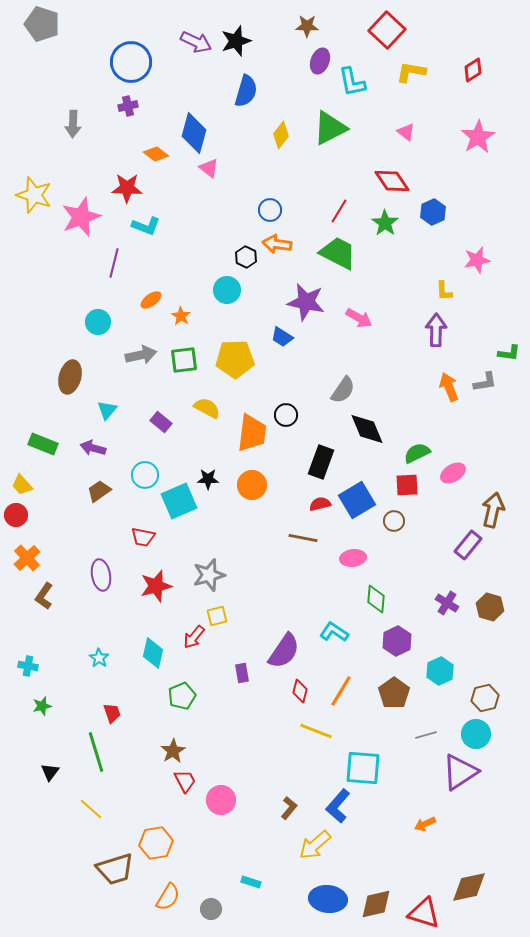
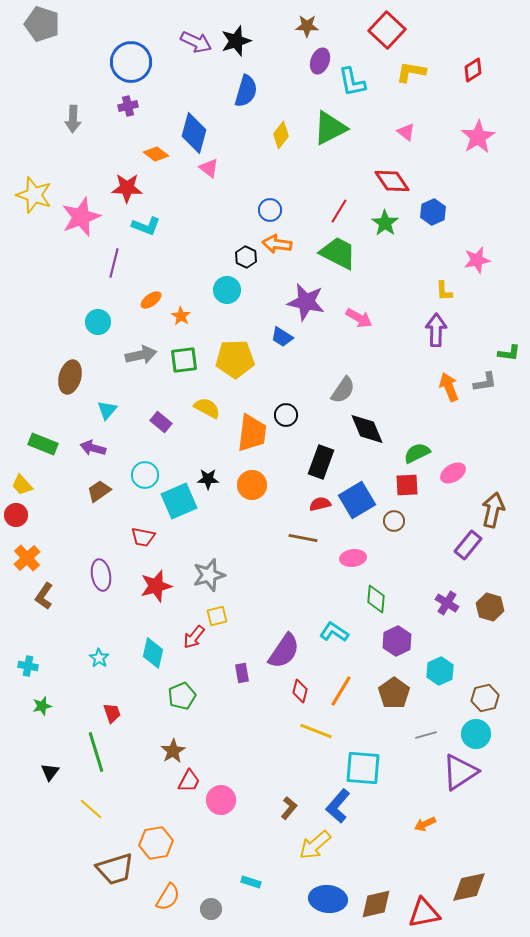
gray arrow at (73, 124): moved 5 px up
red trapezoid at (185, 781): moved 4 px right; rotated 55 degrees clockwise
red triangle at (424, 913): rotated 28 degrees counterclockwise
